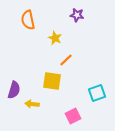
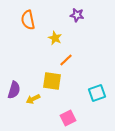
yellow arrow: moved 1 px right, 5 px up; rotated 32 degrees counterclockwise
pink square: moved 5 px left, 2 px down
